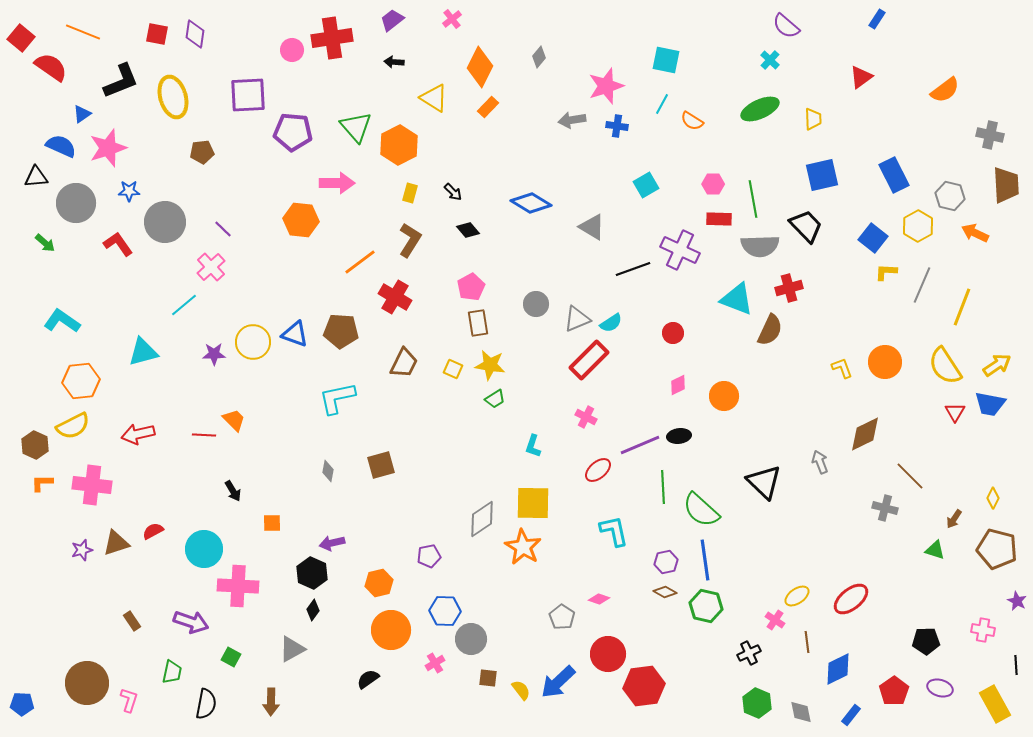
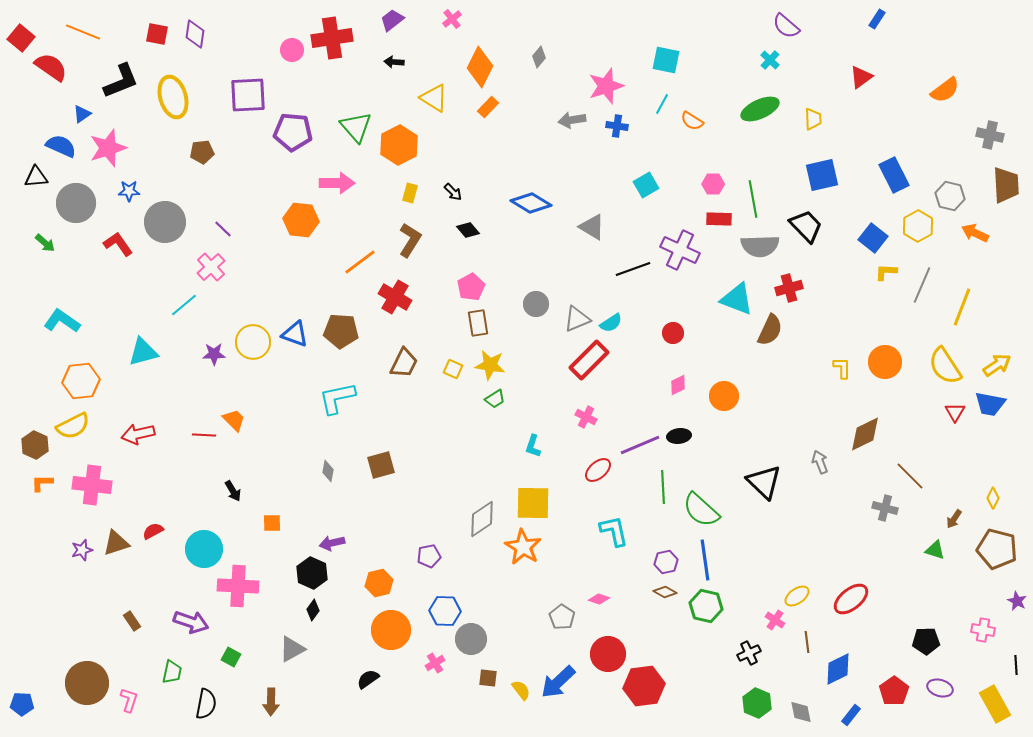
yellow L-shape at (842, 368): rotated 20 degrees clockwise
